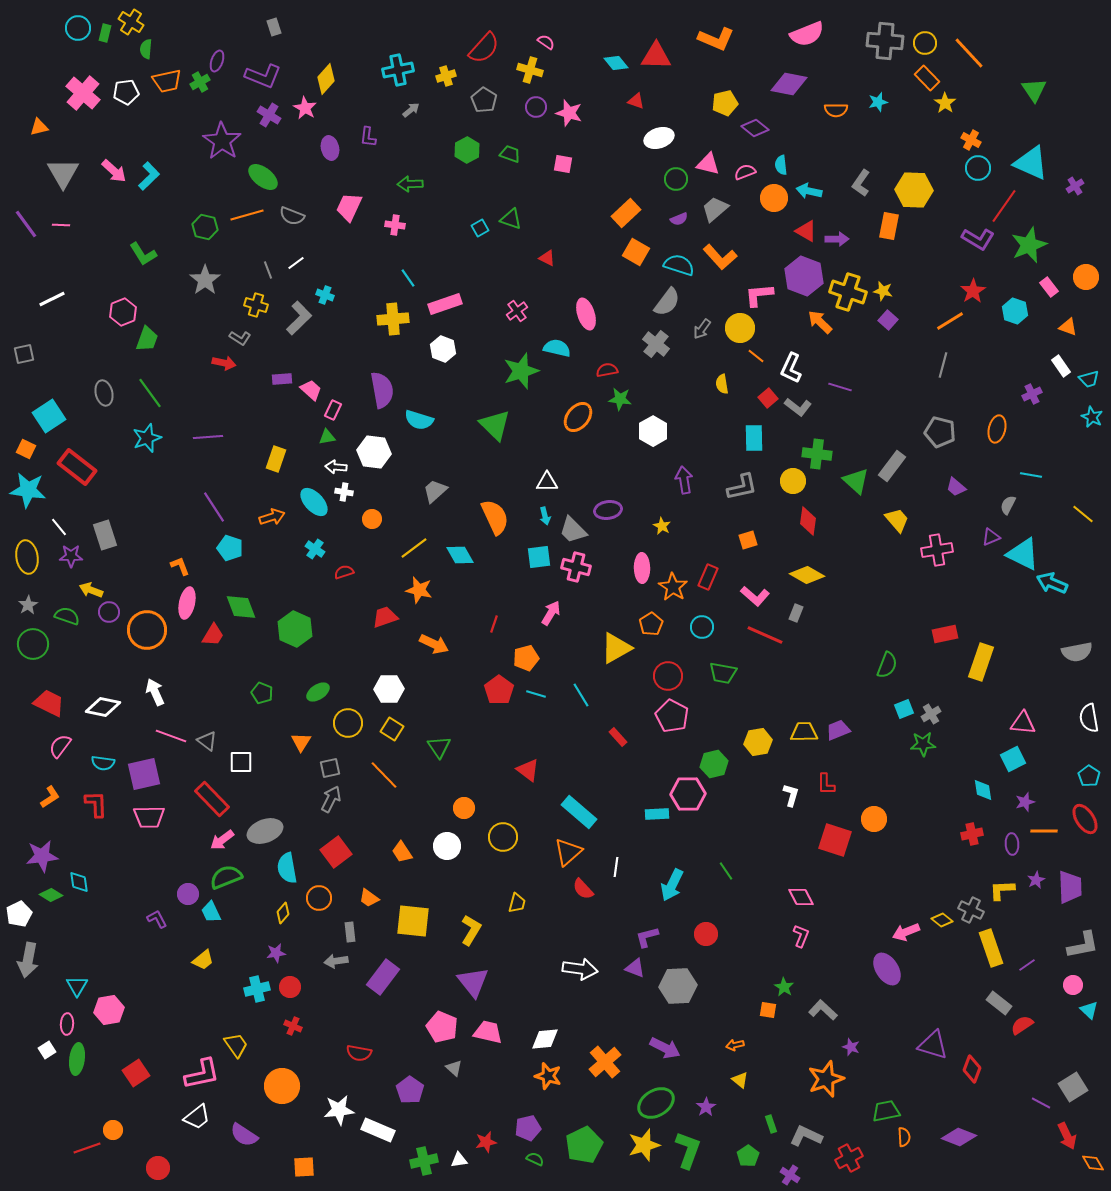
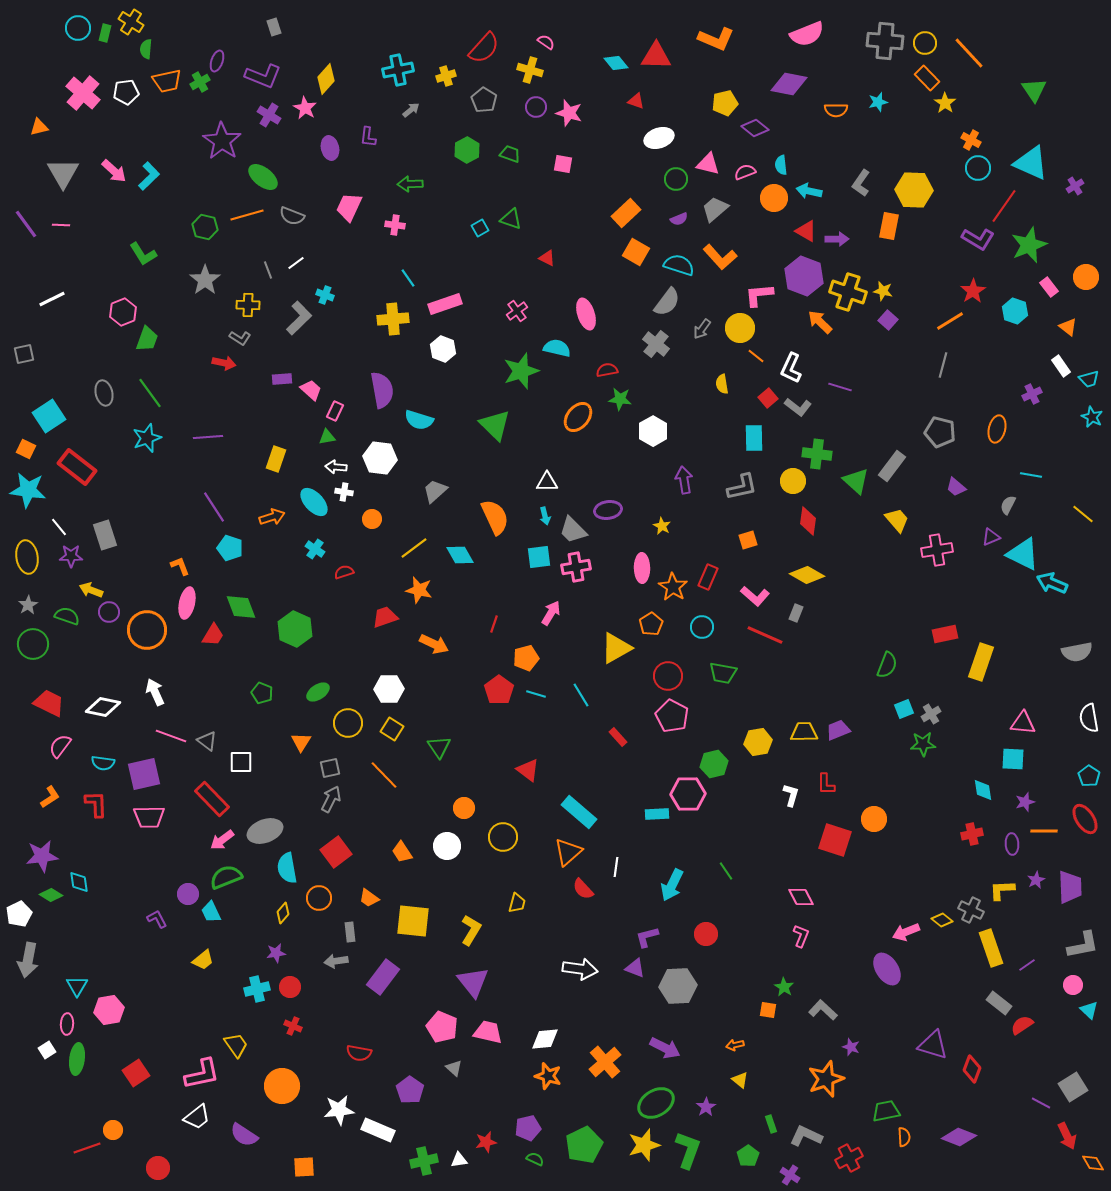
yellow cross at (256, 305): moved 8 px left; rotated 15 degrees counterclockwise
orange triangle at (1068, 327): rotated 18 degrees clockwise
pink rectangle at (333, 410): moved 2 px right, 1 px down
white hexagon at (374, 452): moved 6 px right, 6 px down
pink cross at (576, 567): rotated 24 degrees counterclockwise
cyan square at (1013, 759): rotated 30 degrees clockwise
